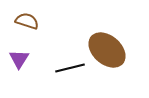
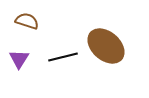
brown ellipse: moved 1 px left, 4 px up
black line: moved 7 px left, 11 px up
